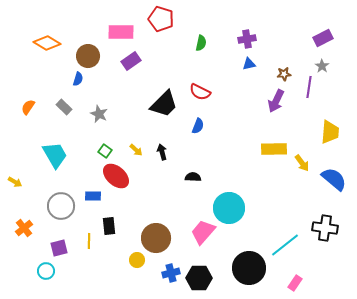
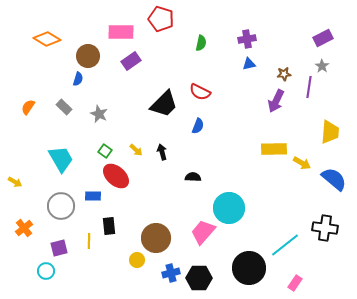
orange diamond at (47, 43): moved 4 px up
cyan trapezoid at (55, 155): moved 6 px right, 4 px down
yellow arrow at (302, 163): rotated 24 degrees counterclockwise
